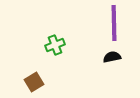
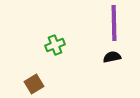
brown square: moved 2 px down
